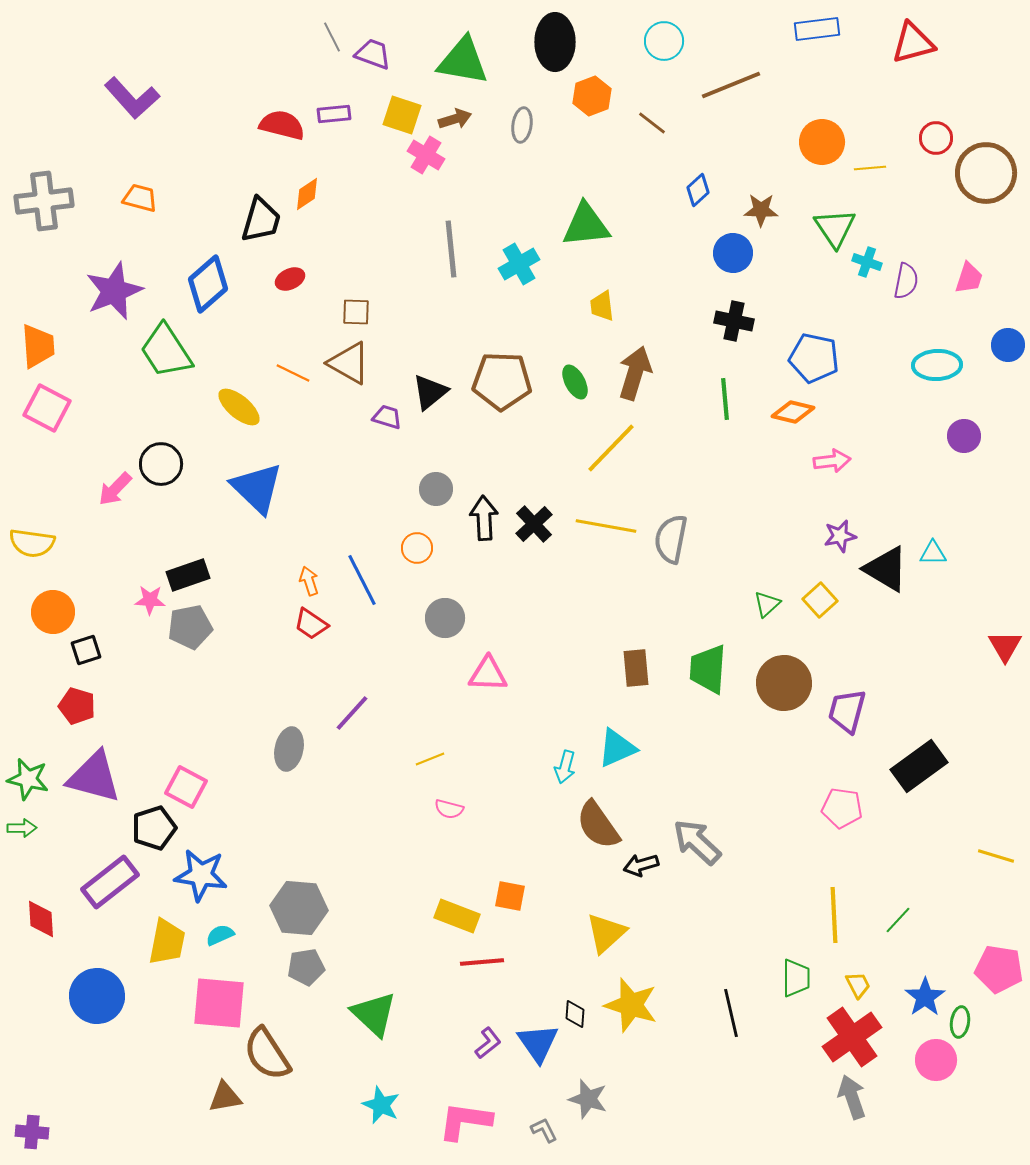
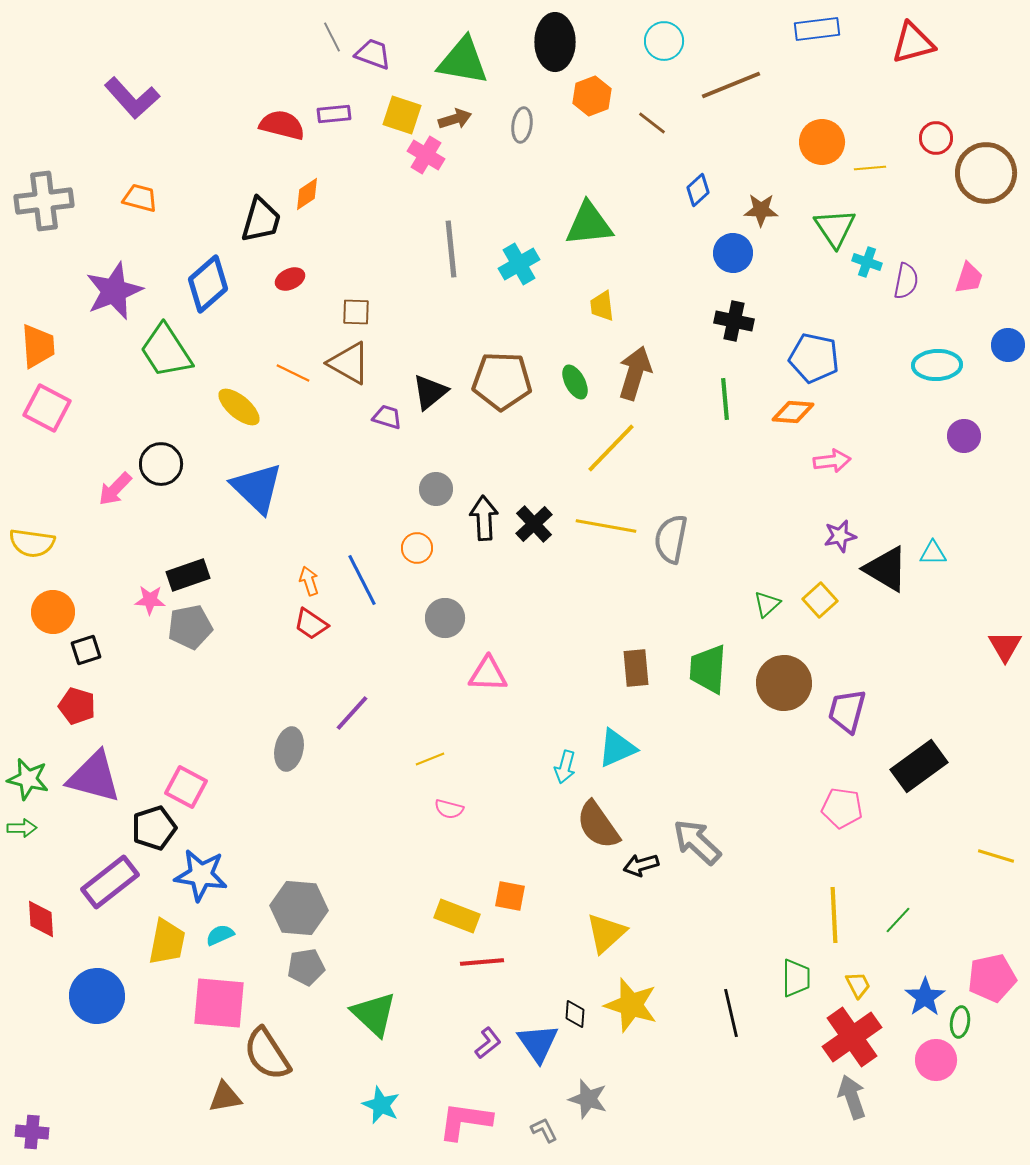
green triangle at (586, 225): moved 3 px right, 1 px up
orange diamond at (793, 412): rotated 9 degrees counterclockwise
pink pentagon at (999, 969): moved 7 px left, 9 px down; rotated 21 degrees counterclockwise
